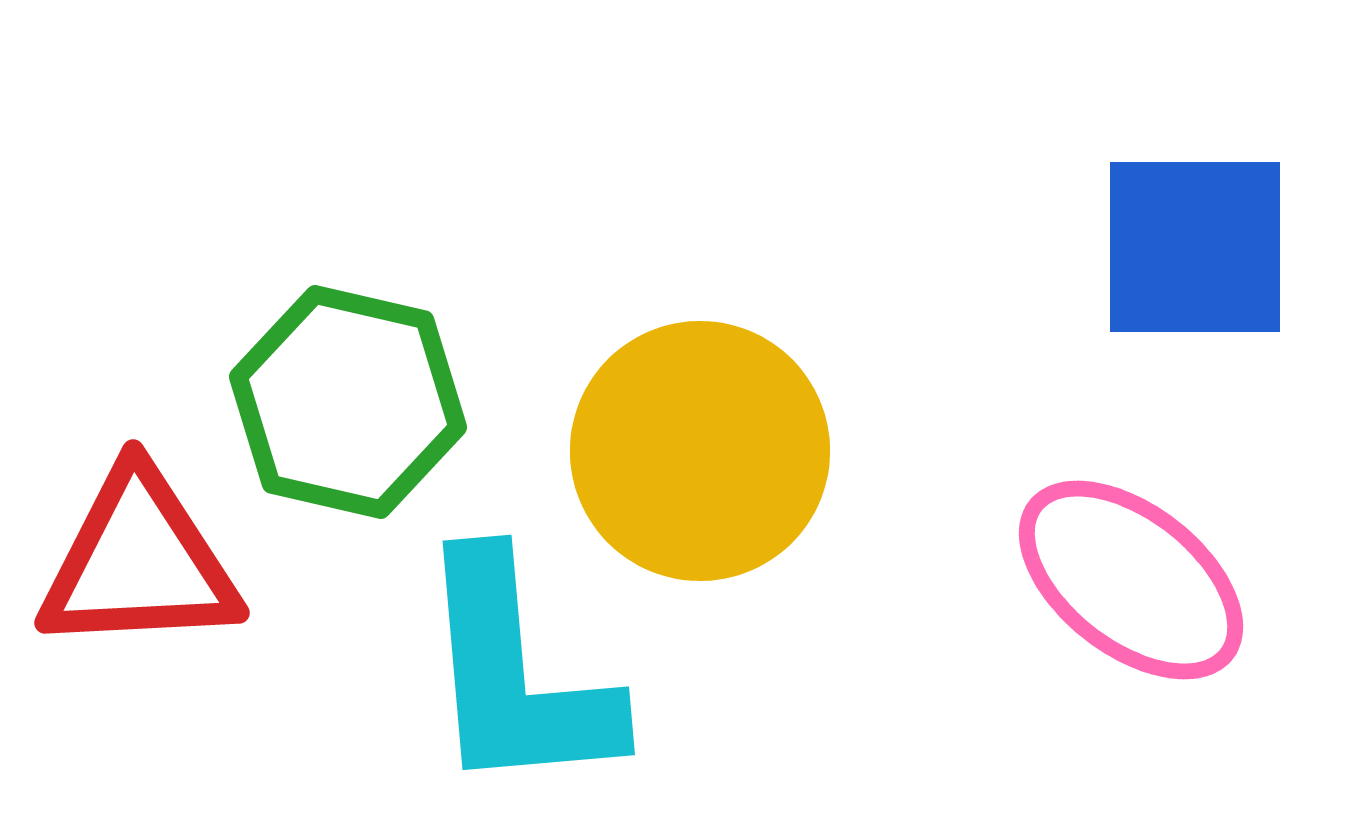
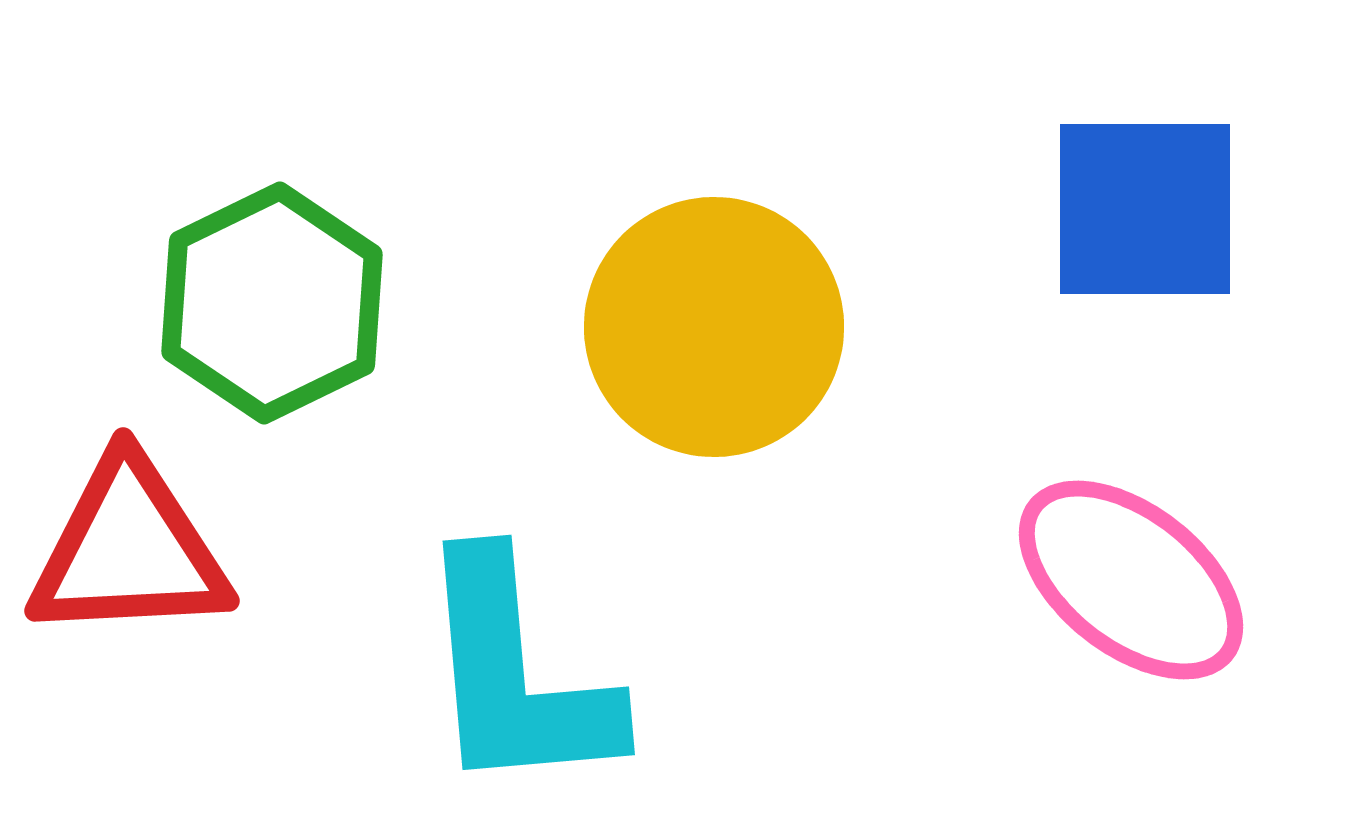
blue square: moved 50 px left, 38 px up
green hexagon: moved 76 px left, 99 px up; rotated 21 degrees clockwise
yellow circle: moved 14 px right, 124 px up
red triangle: moved 10 px left, 12 px up
